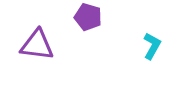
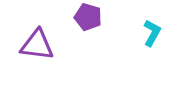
cyan L-shape: moved 13 px up
